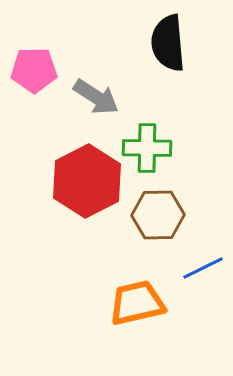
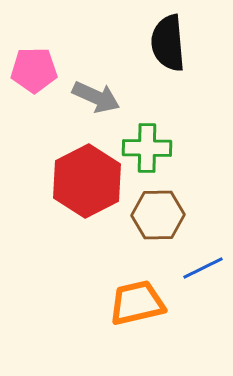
gray arrow: rotated 9 degrees counterclockwise
